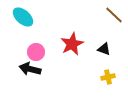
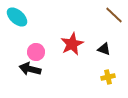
cyan ellipse: moved 6 px left
